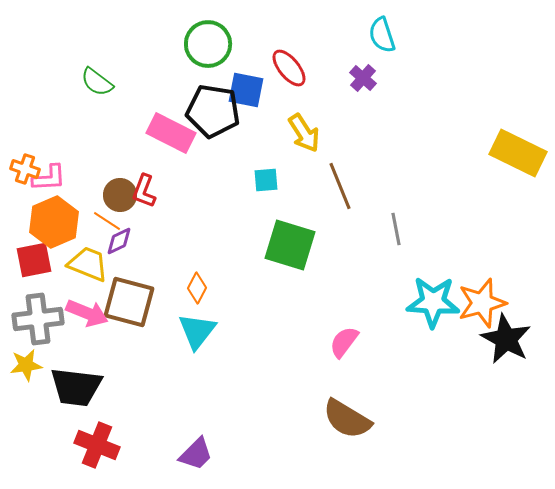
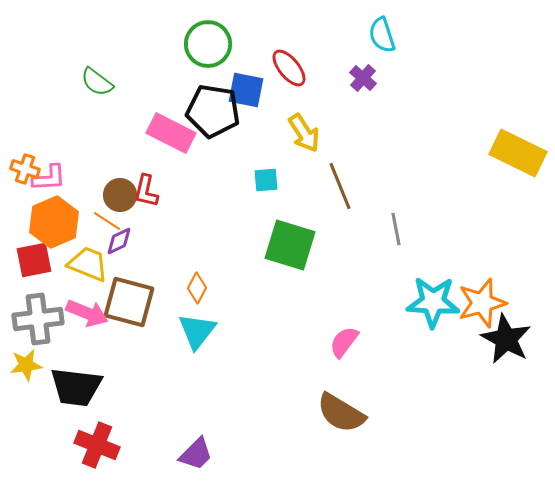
red L-shape: moved 2 px right; rotated 8 degrees counterclockwise
brown semicircle: moved 6 px left, 6 px up
